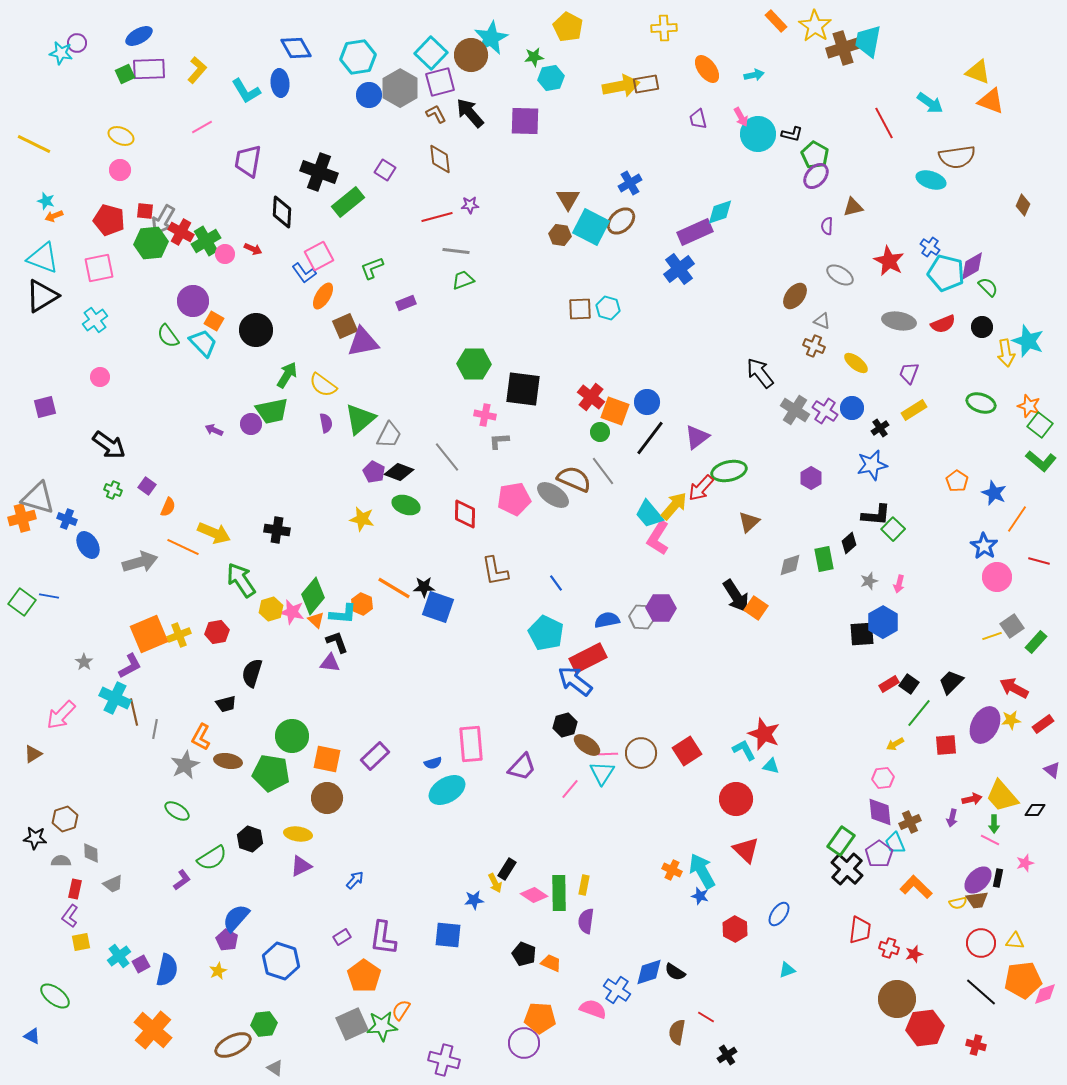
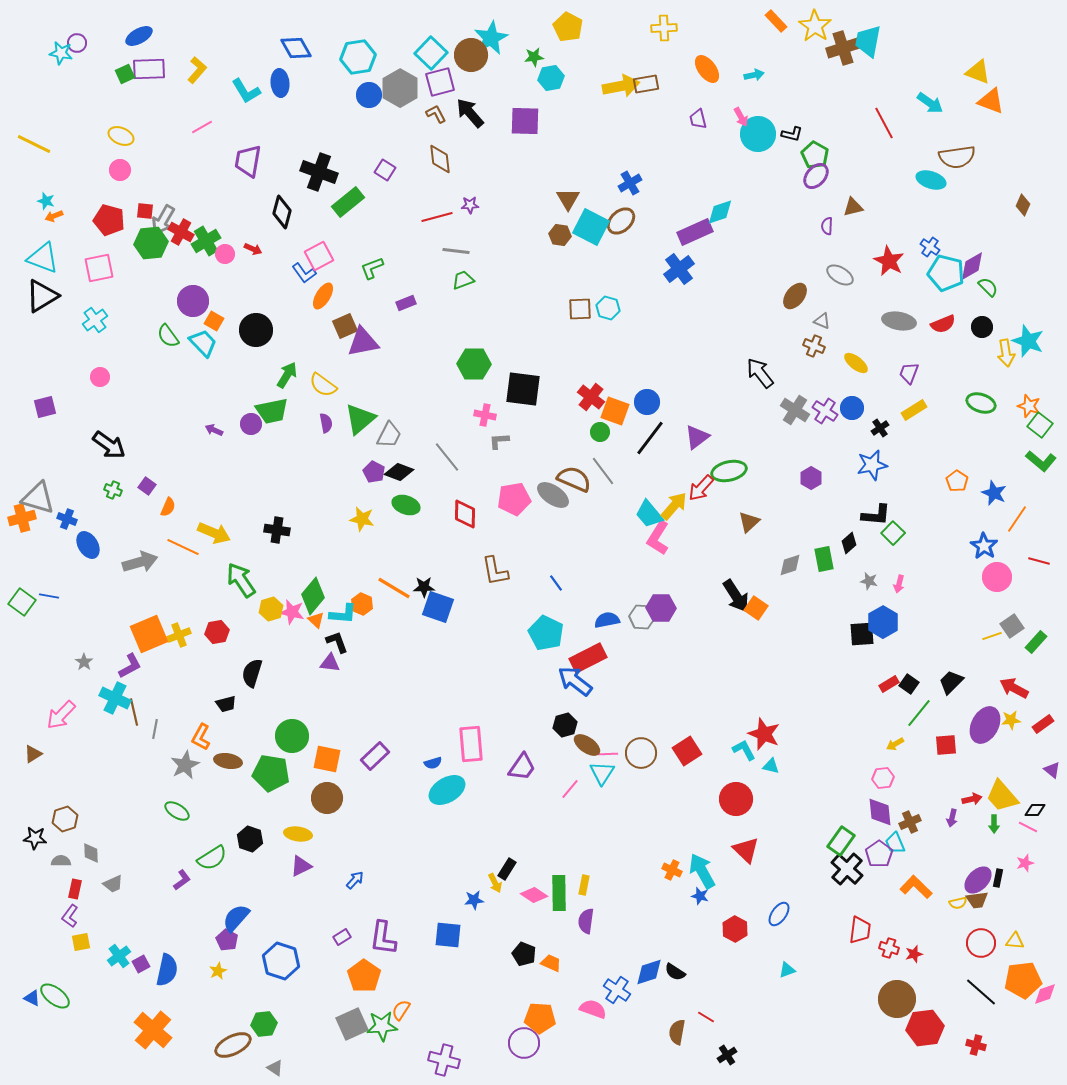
black diamond at (282, 212): rotated 12 degrees clockwise
green square at (893, 529): moved 4 px down
gray star at (869, 581): rotated 30 degrees clockwise
purple trapezoid at (522, 767): rotated 8 degrees counterclockwise
pink line at (990, 840): moved 38 px right, 13 px up
blue triangle at (32, 1036): moved 38 px up
